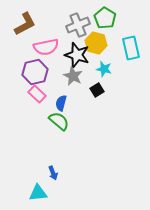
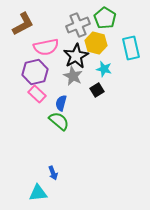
brown L-shape: moved 2 px left
black star: moved 1 px left, 1 px down; rotated 25 degrees clockwise
